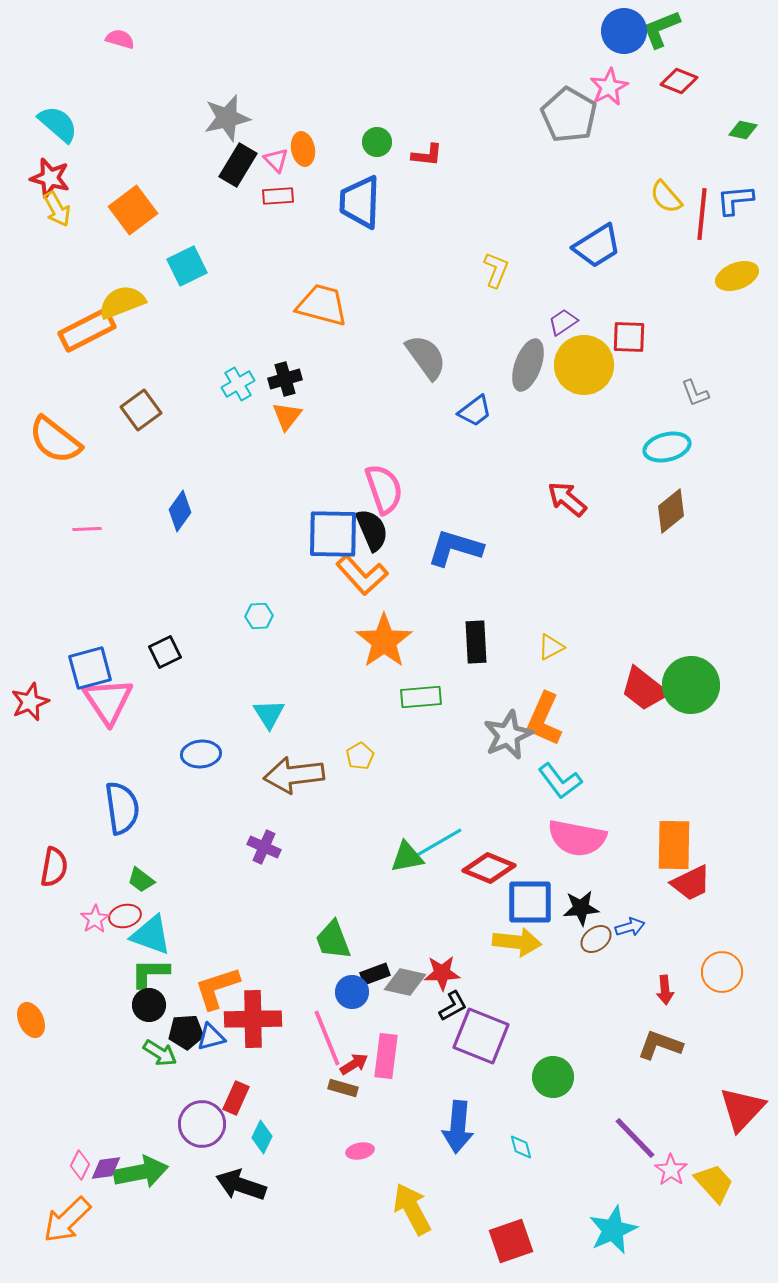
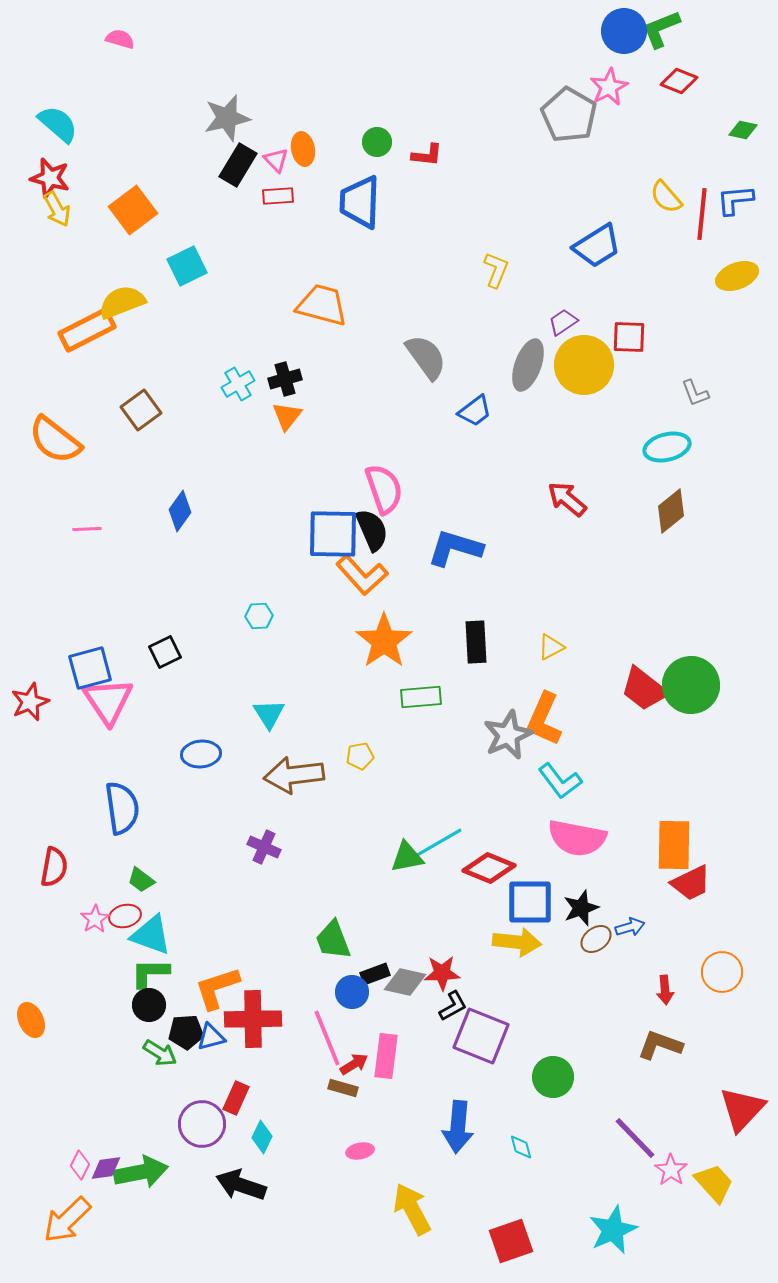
yellow pentagon at (360, 756): rotated 20 degrees clockwise
black star at (581, 908): rotated 15 degrees counterclockwise
